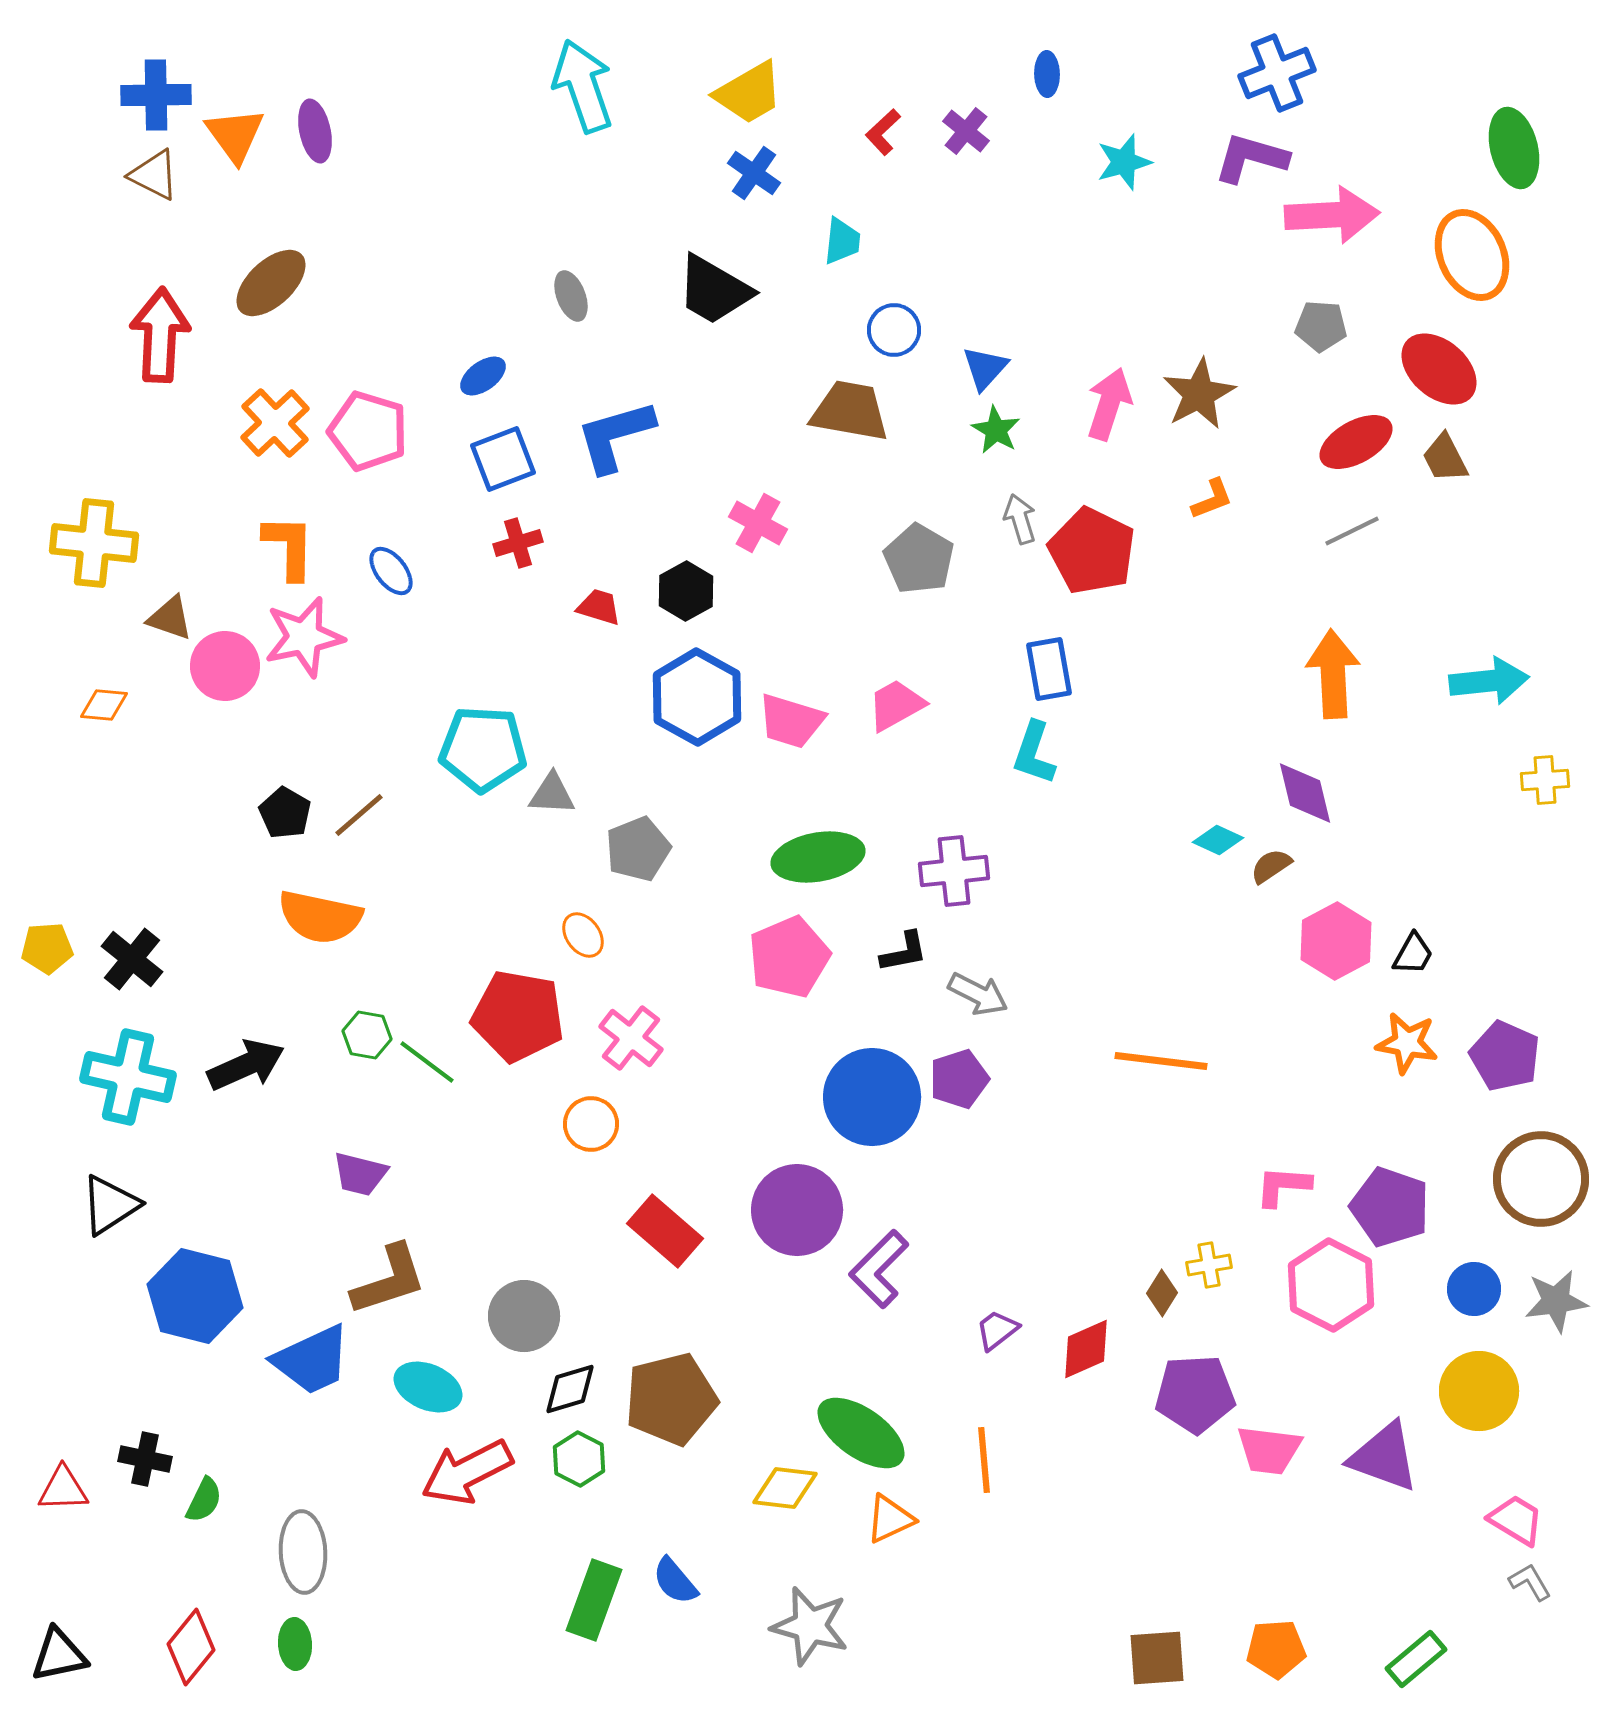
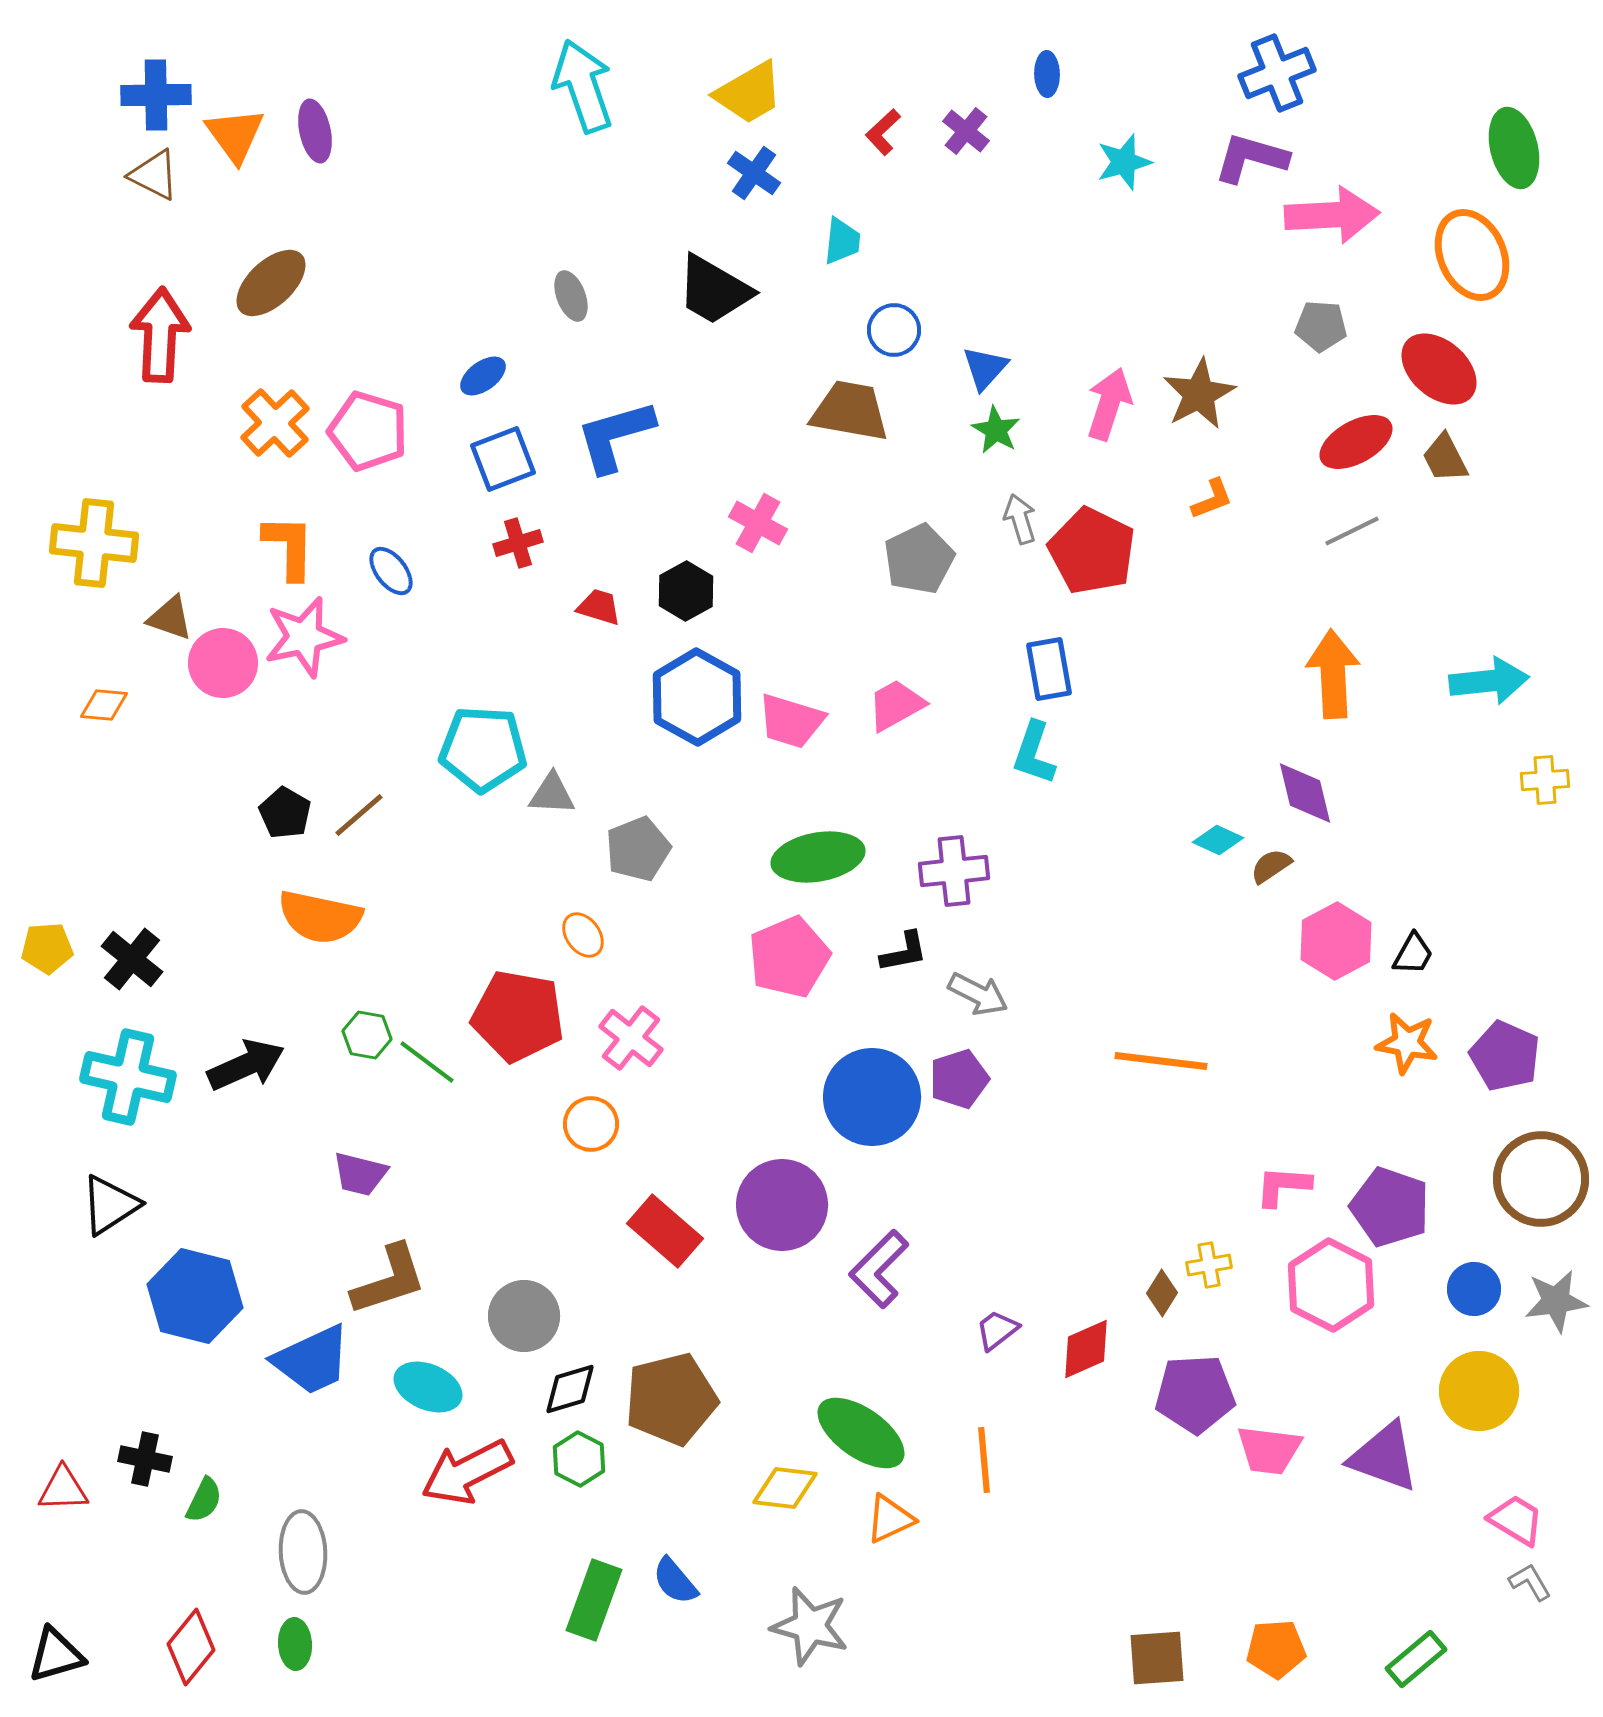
gray pentagon at (919, 559): rotated 16 degrees clockwise
pink circle at (225, 666): moved 2 px left, 3 px up
purple circle at (797, 1210): moved 15 px left, 5 px up
black triangle at (59, 1655): moved 3 px left; rotated 4 degrees counterclockwise
